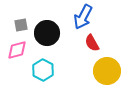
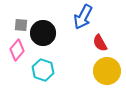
gray square: rotated 16 degrees clockwise
black circle: moved 4 px left
red semicircle: moved 8 px right
pink diamond: rotated 35 degrees counterclockwise
cyan hexagon: rotated 10 degrees counterclockwise
